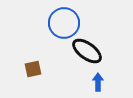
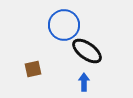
blue circle: moved 2 px down
blue arrow: moved 14 px left
